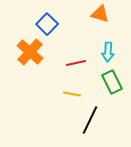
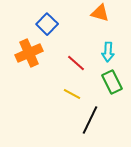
orange triangle: moved 1 px up
orange cross: moved 1 px left, 1 px down; rotated 24 degrees clockwise
red line: rotated 54 degrees clockwise
yellow line: rotated 18 degrees clockwise
